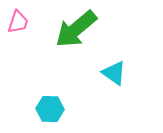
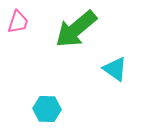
cyan triangle: moved 1 px right, 4 px up
cyan hexagon: moved 3 px left
